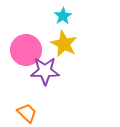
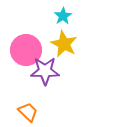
orange trapezoid: moved 1 px right, 1 px up
